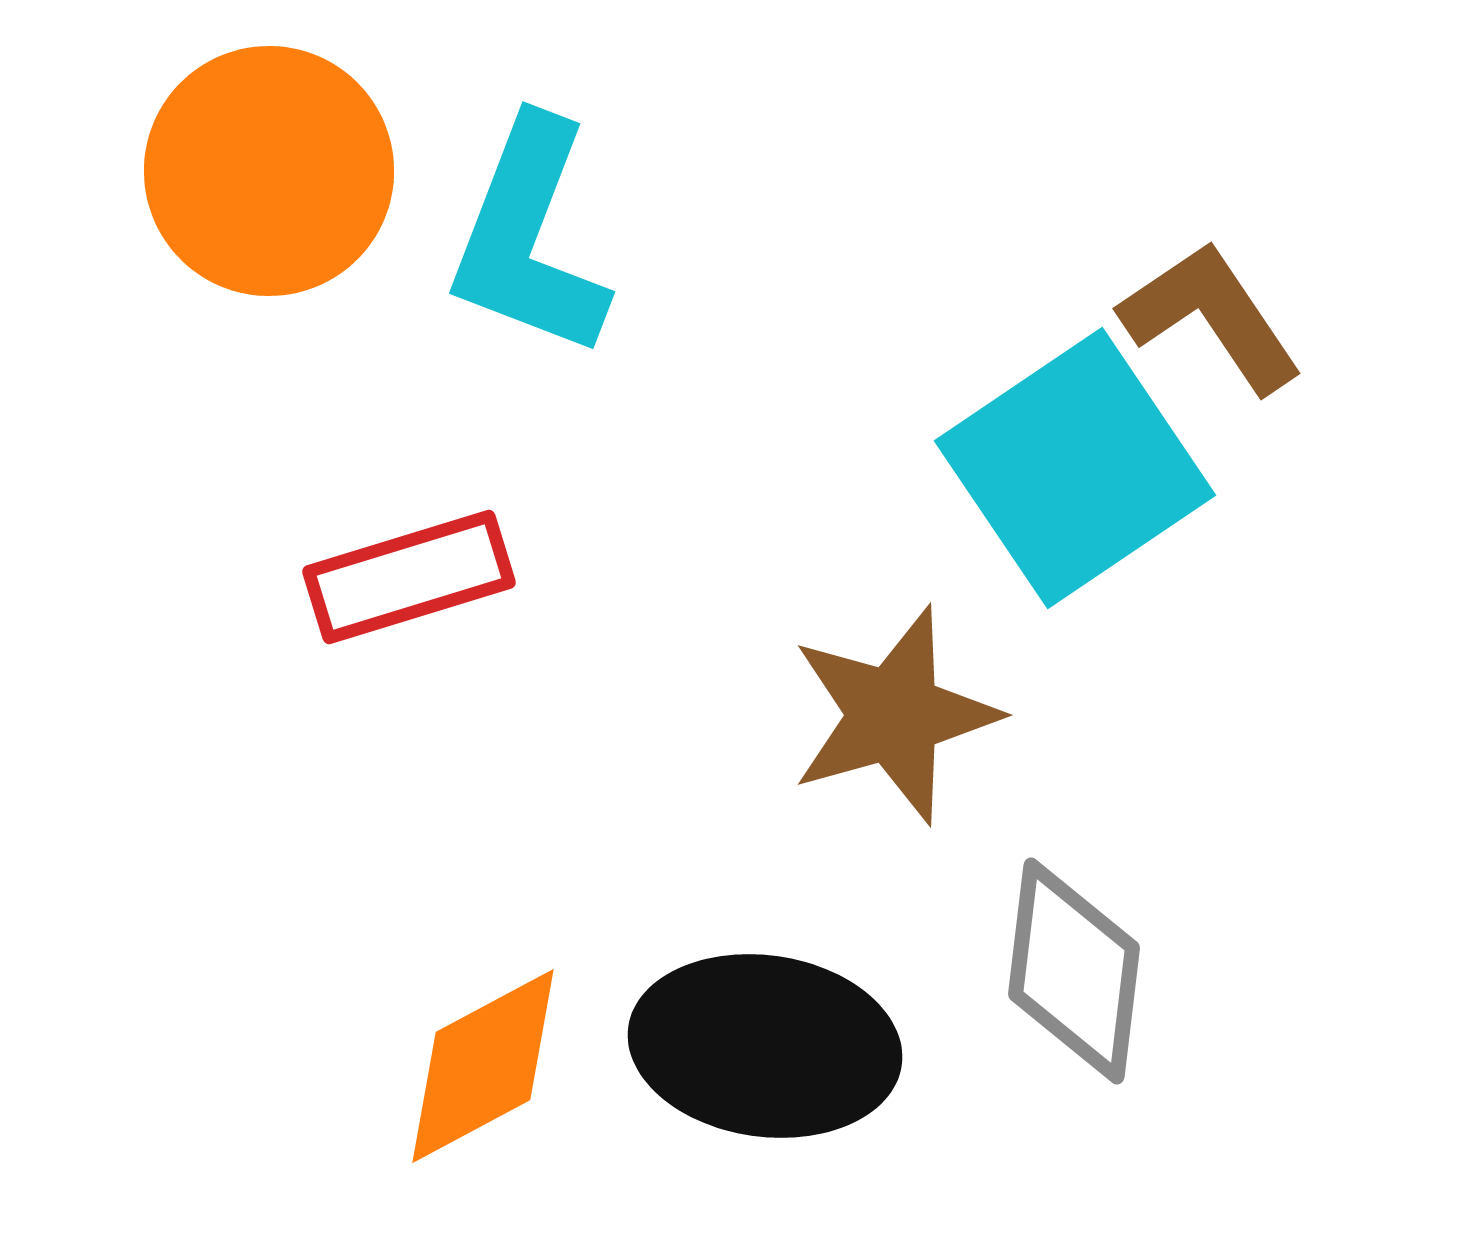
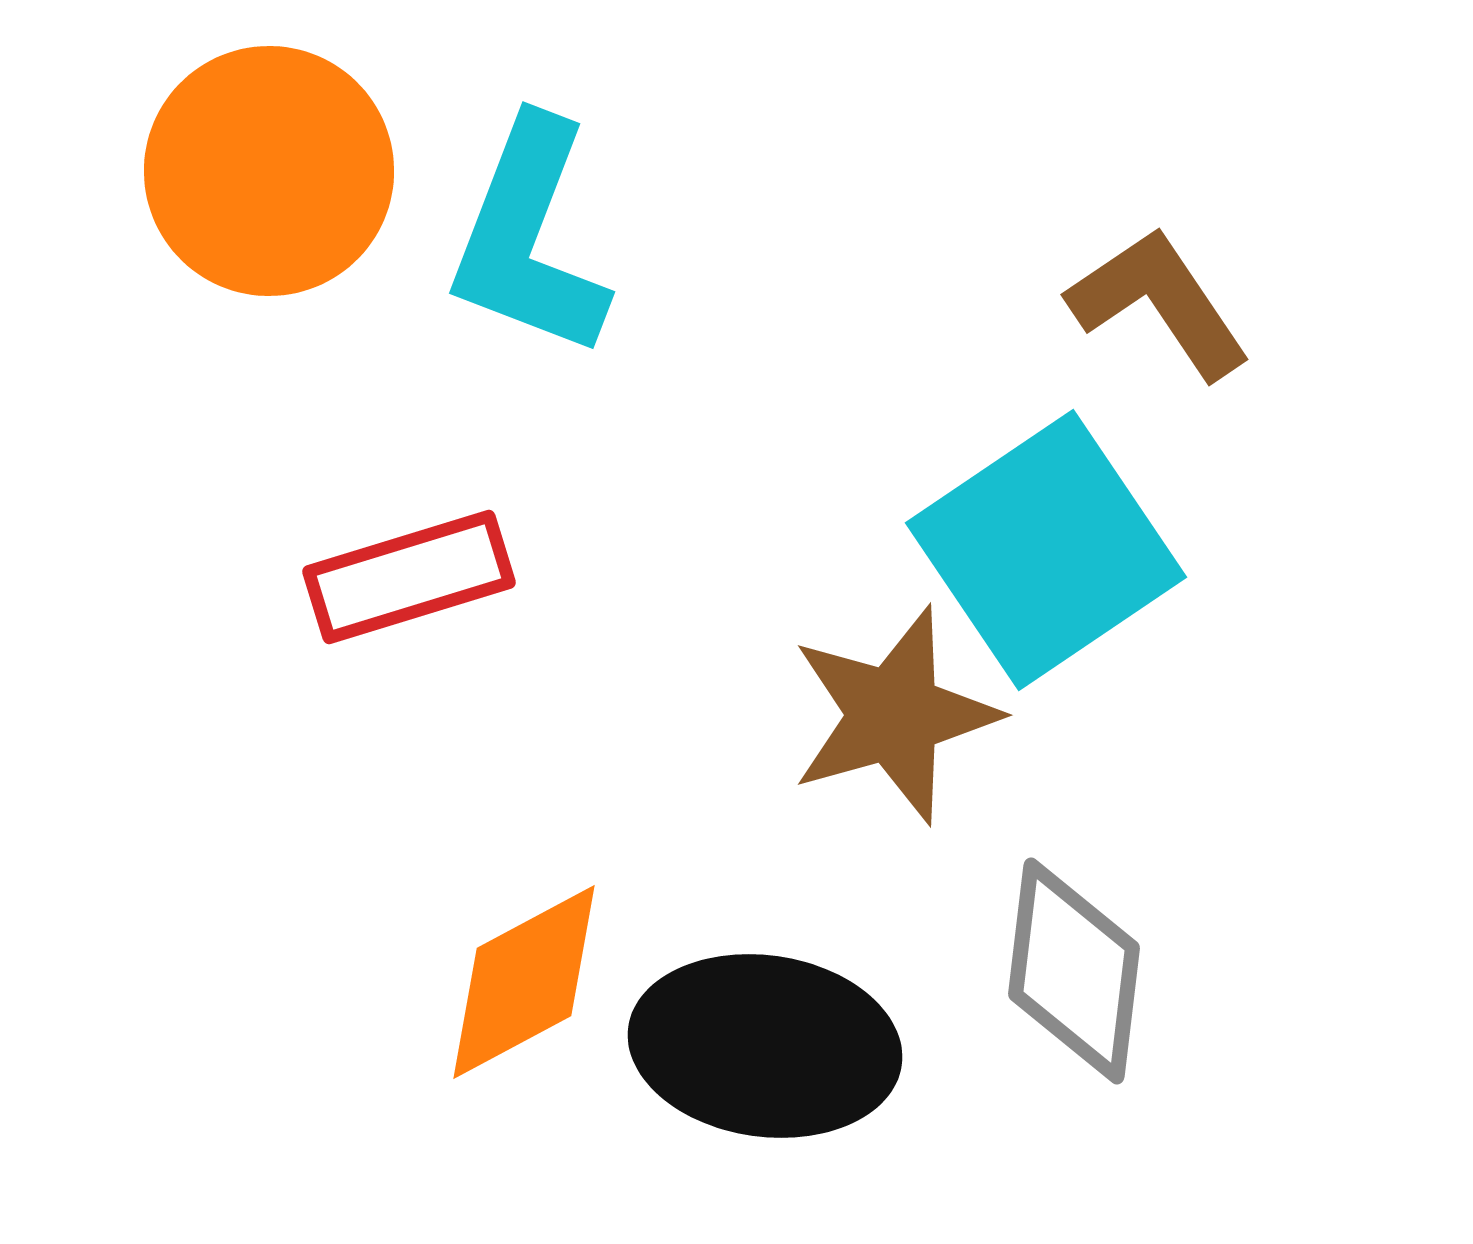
brown L-shape: moved 52 px left, 14 px up
cyan square: moved 29 px left, 82 px down
orange diamond: moved 41 px right, 84 px up
